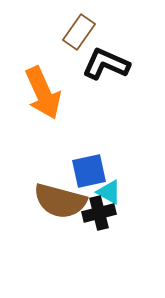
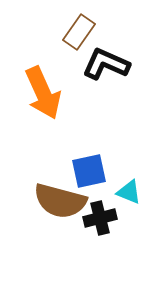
cyan triangle: moved 20 px right; rotated 8 degrees counterclockwise
black cross: moved 1 px right, 5 px down
